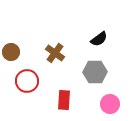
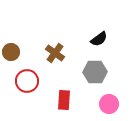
pink circle: moved 1 px left
